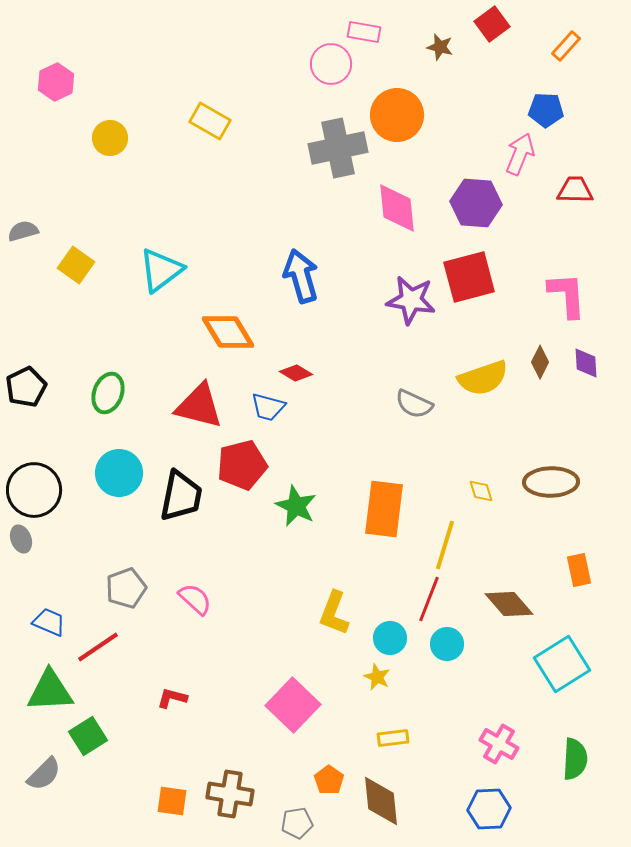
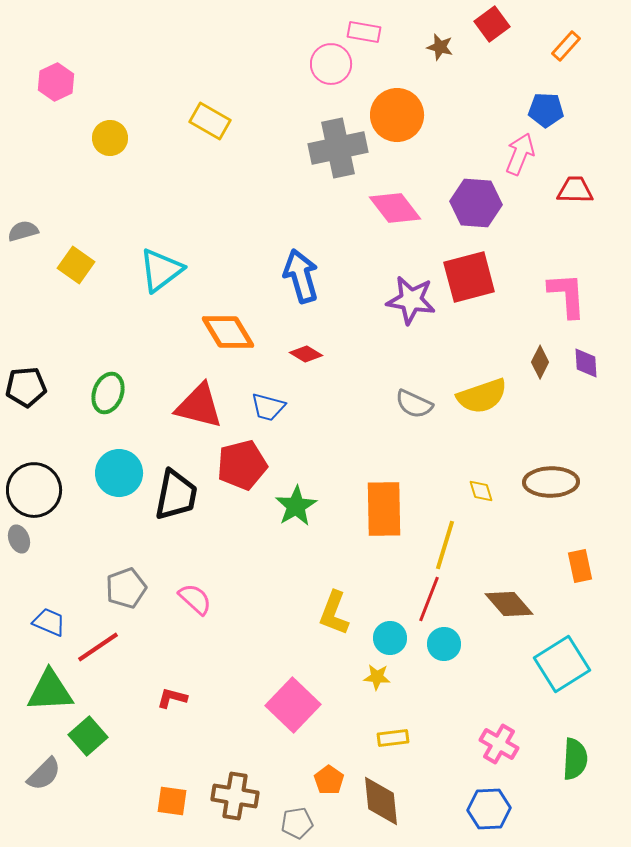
pink diamond at (397, 208): moved 2 px left; rotated 32 degrees counterclockwise
red diamond at (296, 373): moved 10 px right, 19 px up
yellow semicircle at (483, 378): moved 1 px left, 18 px down
black pentagon at (26, 387): rotated 21 degrees clockwise
black trapezoid at (181, 496): moved 5 px left, 1 px up
green star at (296, 506): rotated 15 degrees clockwise
orange rectangle at (384, 509): rotated 8 degrees counterclockwise
gray ellipse at (21, 539): moved 2 px left
orange rectangle at (579, 570): moved 1 px right, 4 px up
cyan circle at (447, 644): moved 3 px left
yellow star at (377, 677): rotated 20 degrees counterclockwise
green square at (88, 736): rotated 9 degrees counterclockwise
brown cross at (230, 794): moved 5 px right, 2 px down
